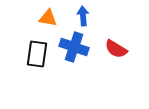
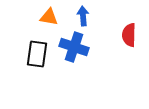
orange triangle: moved 1 px right, 1 px up
red semicircle: moved 13 px right, 14 px up; rotated 60 degrees clockwise
